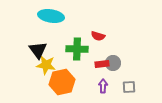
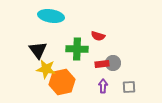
yellow star: moved 4 px down
